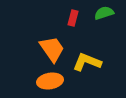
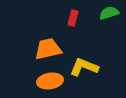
green semicircle: moved 5 px right
orange trapezoid: moved 4 px left; rotated 68 degrees counterclockwise
yellow L-shape: moved 3 px left, 5 px down
